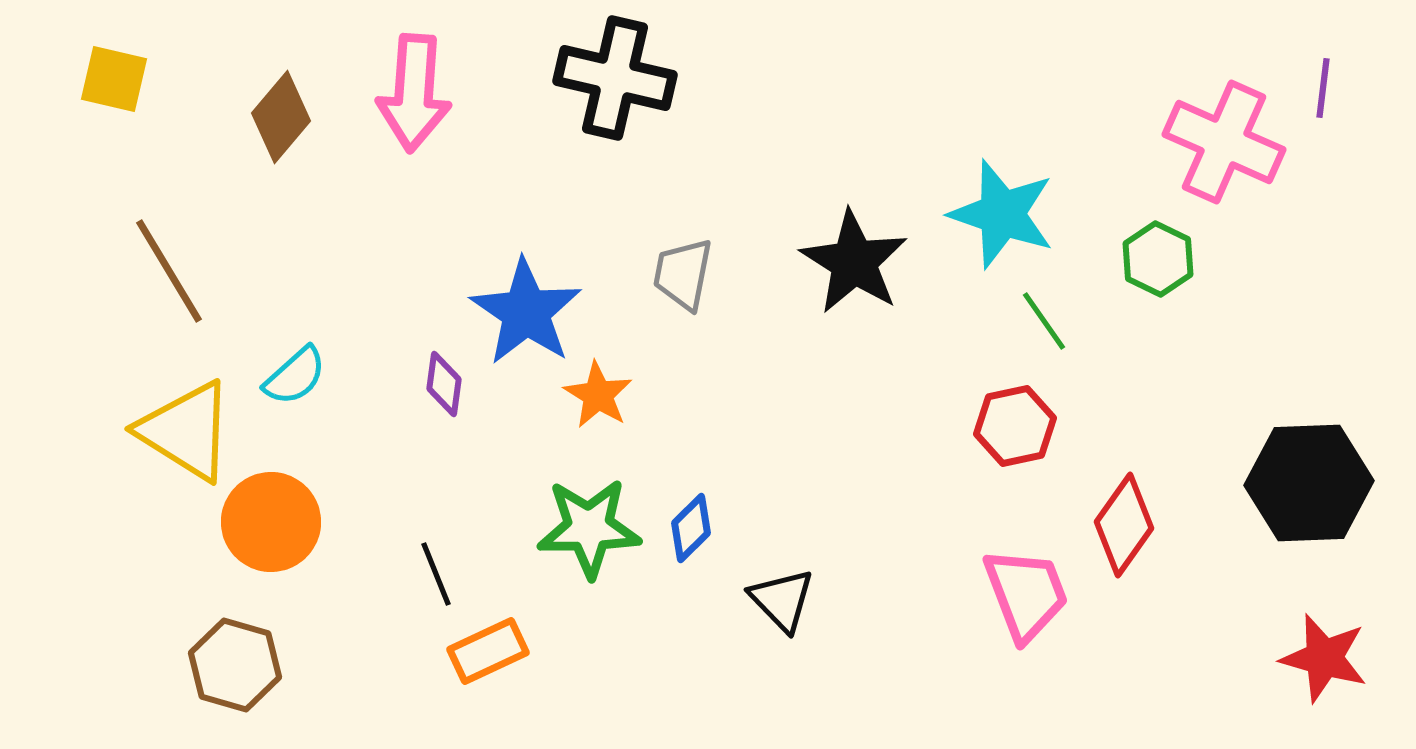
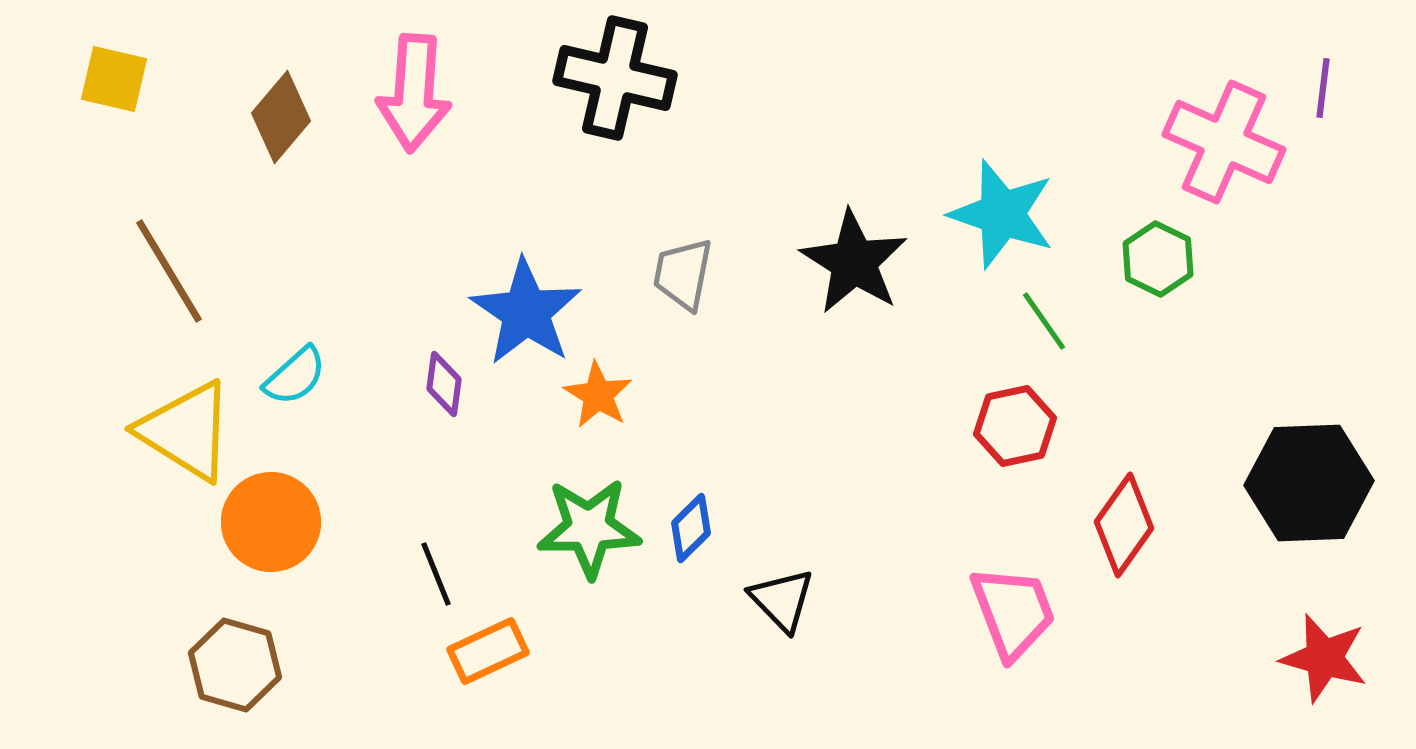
pink trapezoid: moved 13 px left, 18 px down
